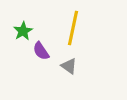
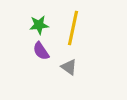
green star: moved 16 px right, 6 px up; rotated 24 degrees clockwise
gray triangle: moved 1 px down
